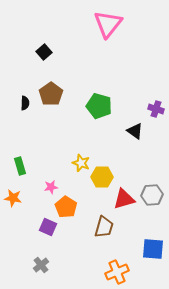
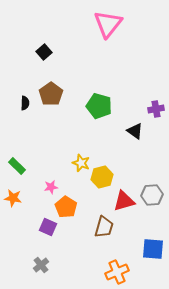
purple cross: rotated 28 degrees counterclockwise
green rectangle: moved 3 px left; rotated 30 degrees counterclockwise
yellow hexagon: rotated 15 degrees counterclockwise
red triangle: moved 2 px down
